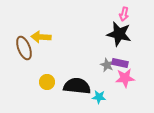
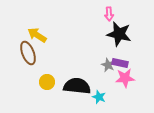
pink arrow: moved 15 px left; rotated 16 degrees counterclockwise
yellow arrow: moved 4 px left, 2 px up; rotated 30 degrees clockwise
brown ellipse: moved 4 px right, 5 px down
gray star: moved 1 px right
cyan star: rotated 16 degrees clockwise
